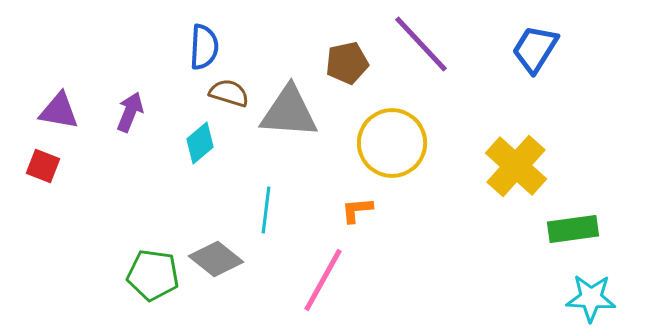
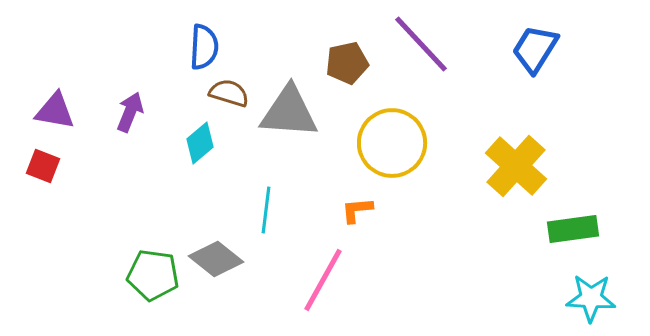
purple triangle: moved 4 px left
